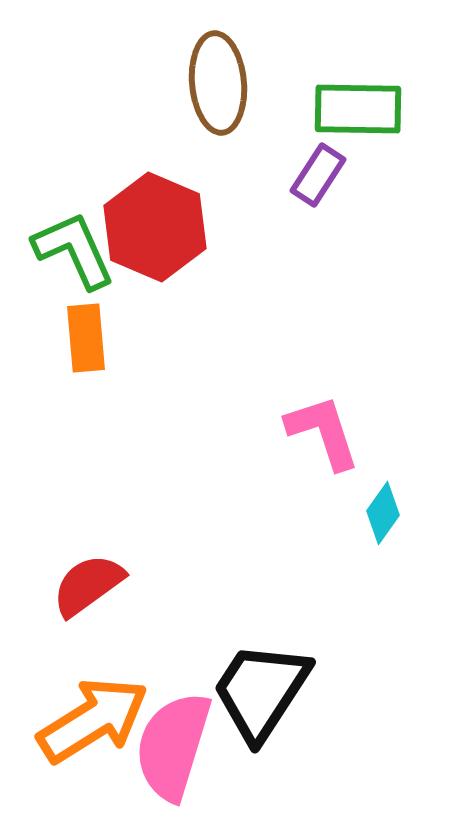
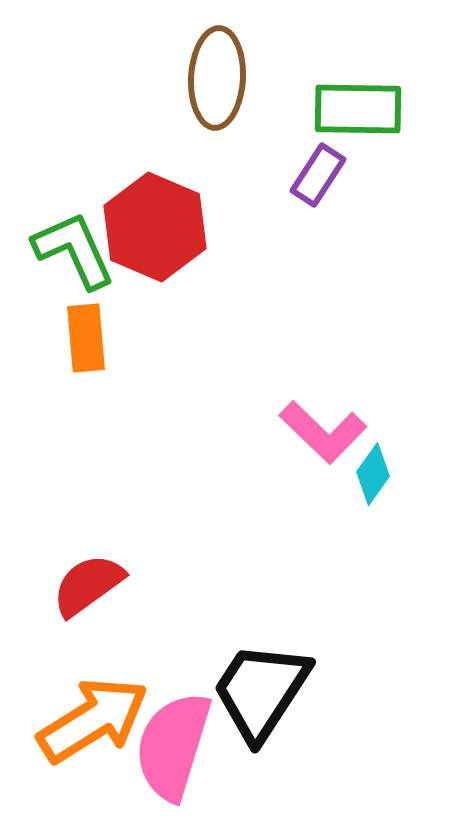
brown ellipse: moved 1 px left, 5 px up; rotated 8 degrees clockwise
pink L-shape: rotated 152 degrees clockwise
cyan diamond: moved 10 px left, 39 px up
